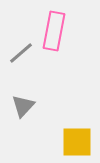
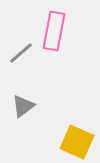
gray triangle: rotated 10 degrees clockwise
yellow square: rotated 24 degrees clockwise
